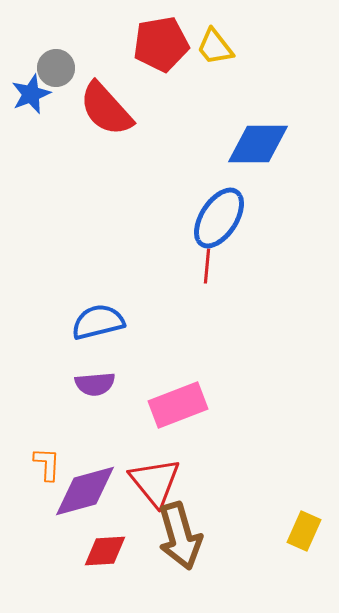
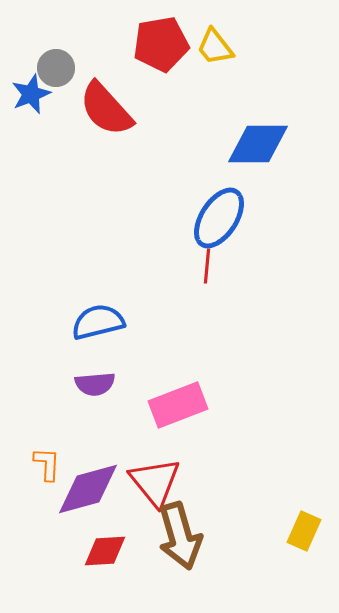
purple diamond: moved 3 px right, 2 px up
